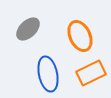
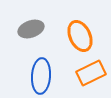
gray ellipse: moved 3 px right; rotated 25 degrees clockwise
blue ellipse: moved 7 px left, 2 px down; rotated 16 degrees clockwise
